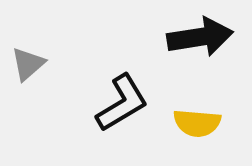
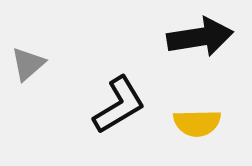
black L-shape: moved 3 px left, 2 px down
yellow semicircle: rotated 6 degrees counterclockwise
